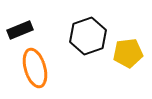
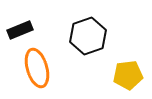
yellow pentagon: moved 22 px down
orange ellipse: moved 2 px right
